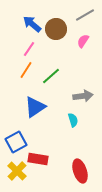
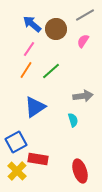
green line: moved 5 px up
